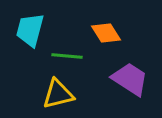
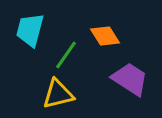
orange diamond: moved 1 px left, 3 px down
green line: moved 1 px left, 1 px up; rotated 60 degrees counterclockwise
